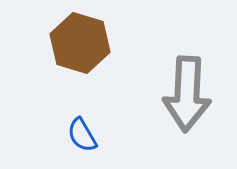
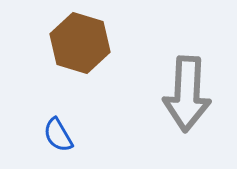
blue semicircle: moved 24 px left
